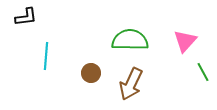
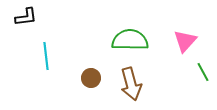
cyan line: rotated 12 degrees counterclockwise
brown circle: moved 5 px down
brown arrow: rotated 40 degrees counterclockwise
